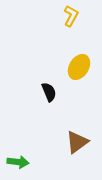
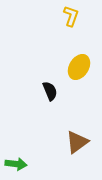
yellow L-shape: rotated 10 degrees counterclockwise
black semicircle: moved 1 px right, 1 px up
green arrow: moved 2 px left, 2 px down
